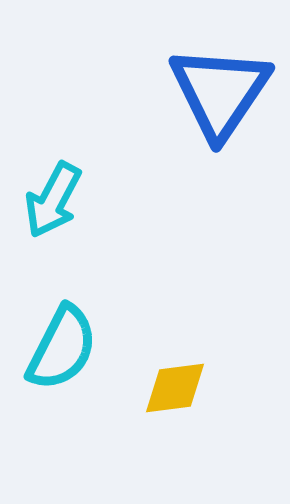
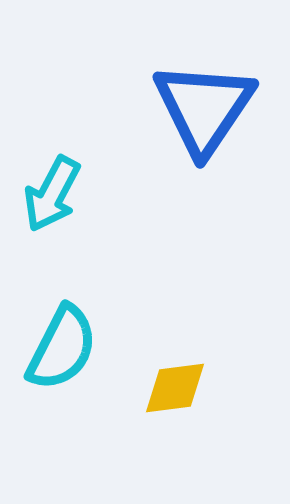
blue triangle: moved 16 px left, 16 px down
cyan arrow: moved 1 px left, 6 px up
